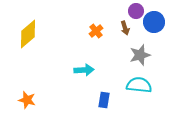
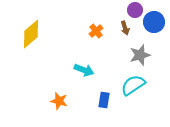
purple circle: moved 1 px left, 1 px up
yellow diamond: moved 3 px right
cyan arrow: rotated 24 degrees clockwise
cyan semicircle: moved 6 px left; rotated 40 degrees counterclockwise
orange star: moved 32 px right, 1 px down
